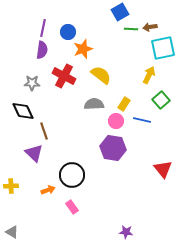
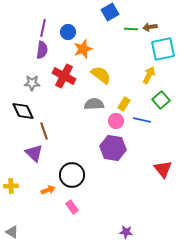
blue square: moved 10 px left
cyan square: moved 1 px down
